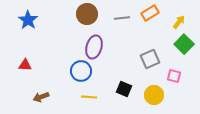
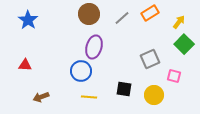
brown circle: moved 2 px right
gray line: rotated 35 degrees counterclockwise
black square: rotated 14 degrees counterclockwise
